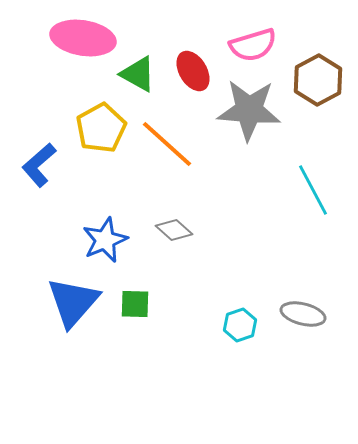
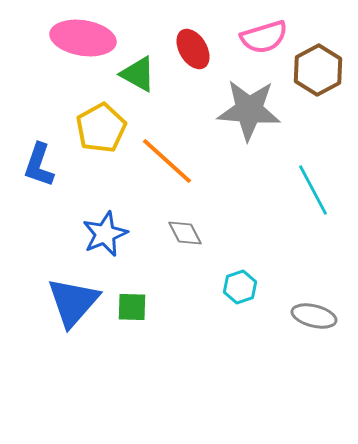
pink semicircle: moved 11 px right, 8 px up
red ellipse: moved 22 px up
brown hexagon: moved 10 px up
orange line: moved 17 px down
blue L-shape: rotated 30 degrees counterclockwise
gray diamond: moved 11 px right, 3 px down; rotated 21 degrees clockwise
blue star: moved 6 px up
green square: moved 3 px left, 3 px down
gray ellipse: moved 11 px right, 2 px down
cyan hexagon: moved 38 px up
